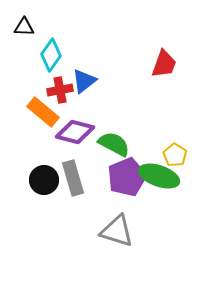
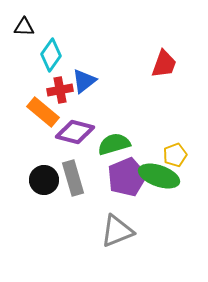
green semicircle: rotated 44 degrees counterclockwise
yellow pentagon: rotated 20 degrees clockwise
gray triangle: rotated 39 degrees counterclockwise
